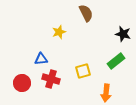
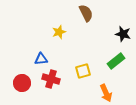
orange arrow: rotated 30 degrees counterclockwise
